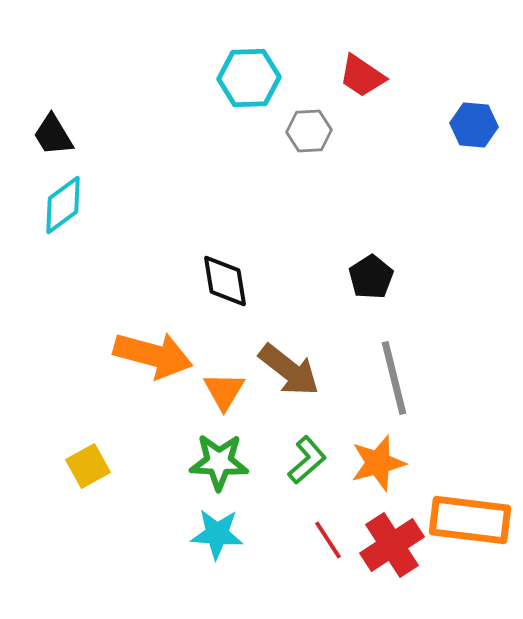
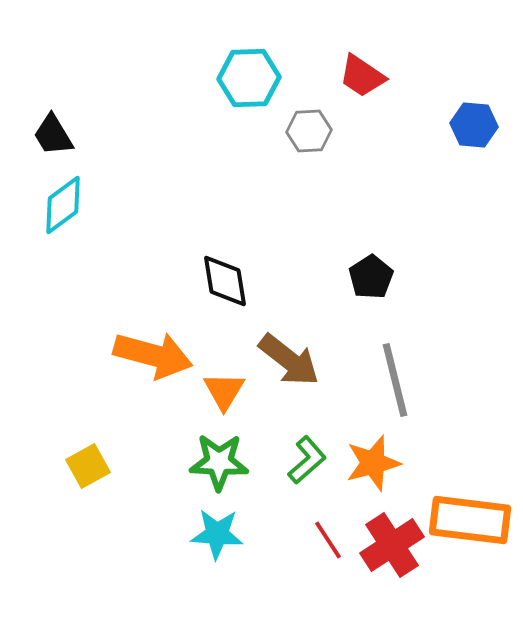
brown arrow: moved 10 px up
gray line: moved 1 px right, 2 px down
orange star: moved 5 px left
